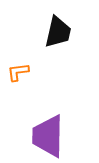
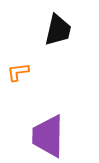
black trapezoid: moved 2 px up
